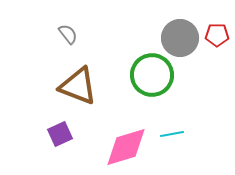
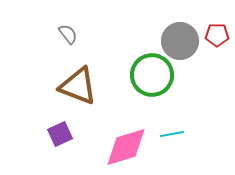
gray circle: moved 3 px down
